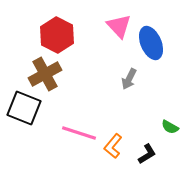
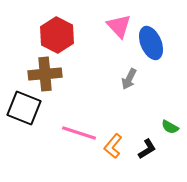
brown cross: rotated 24 degrees clockwise
black L-shape: moved 5 px up
